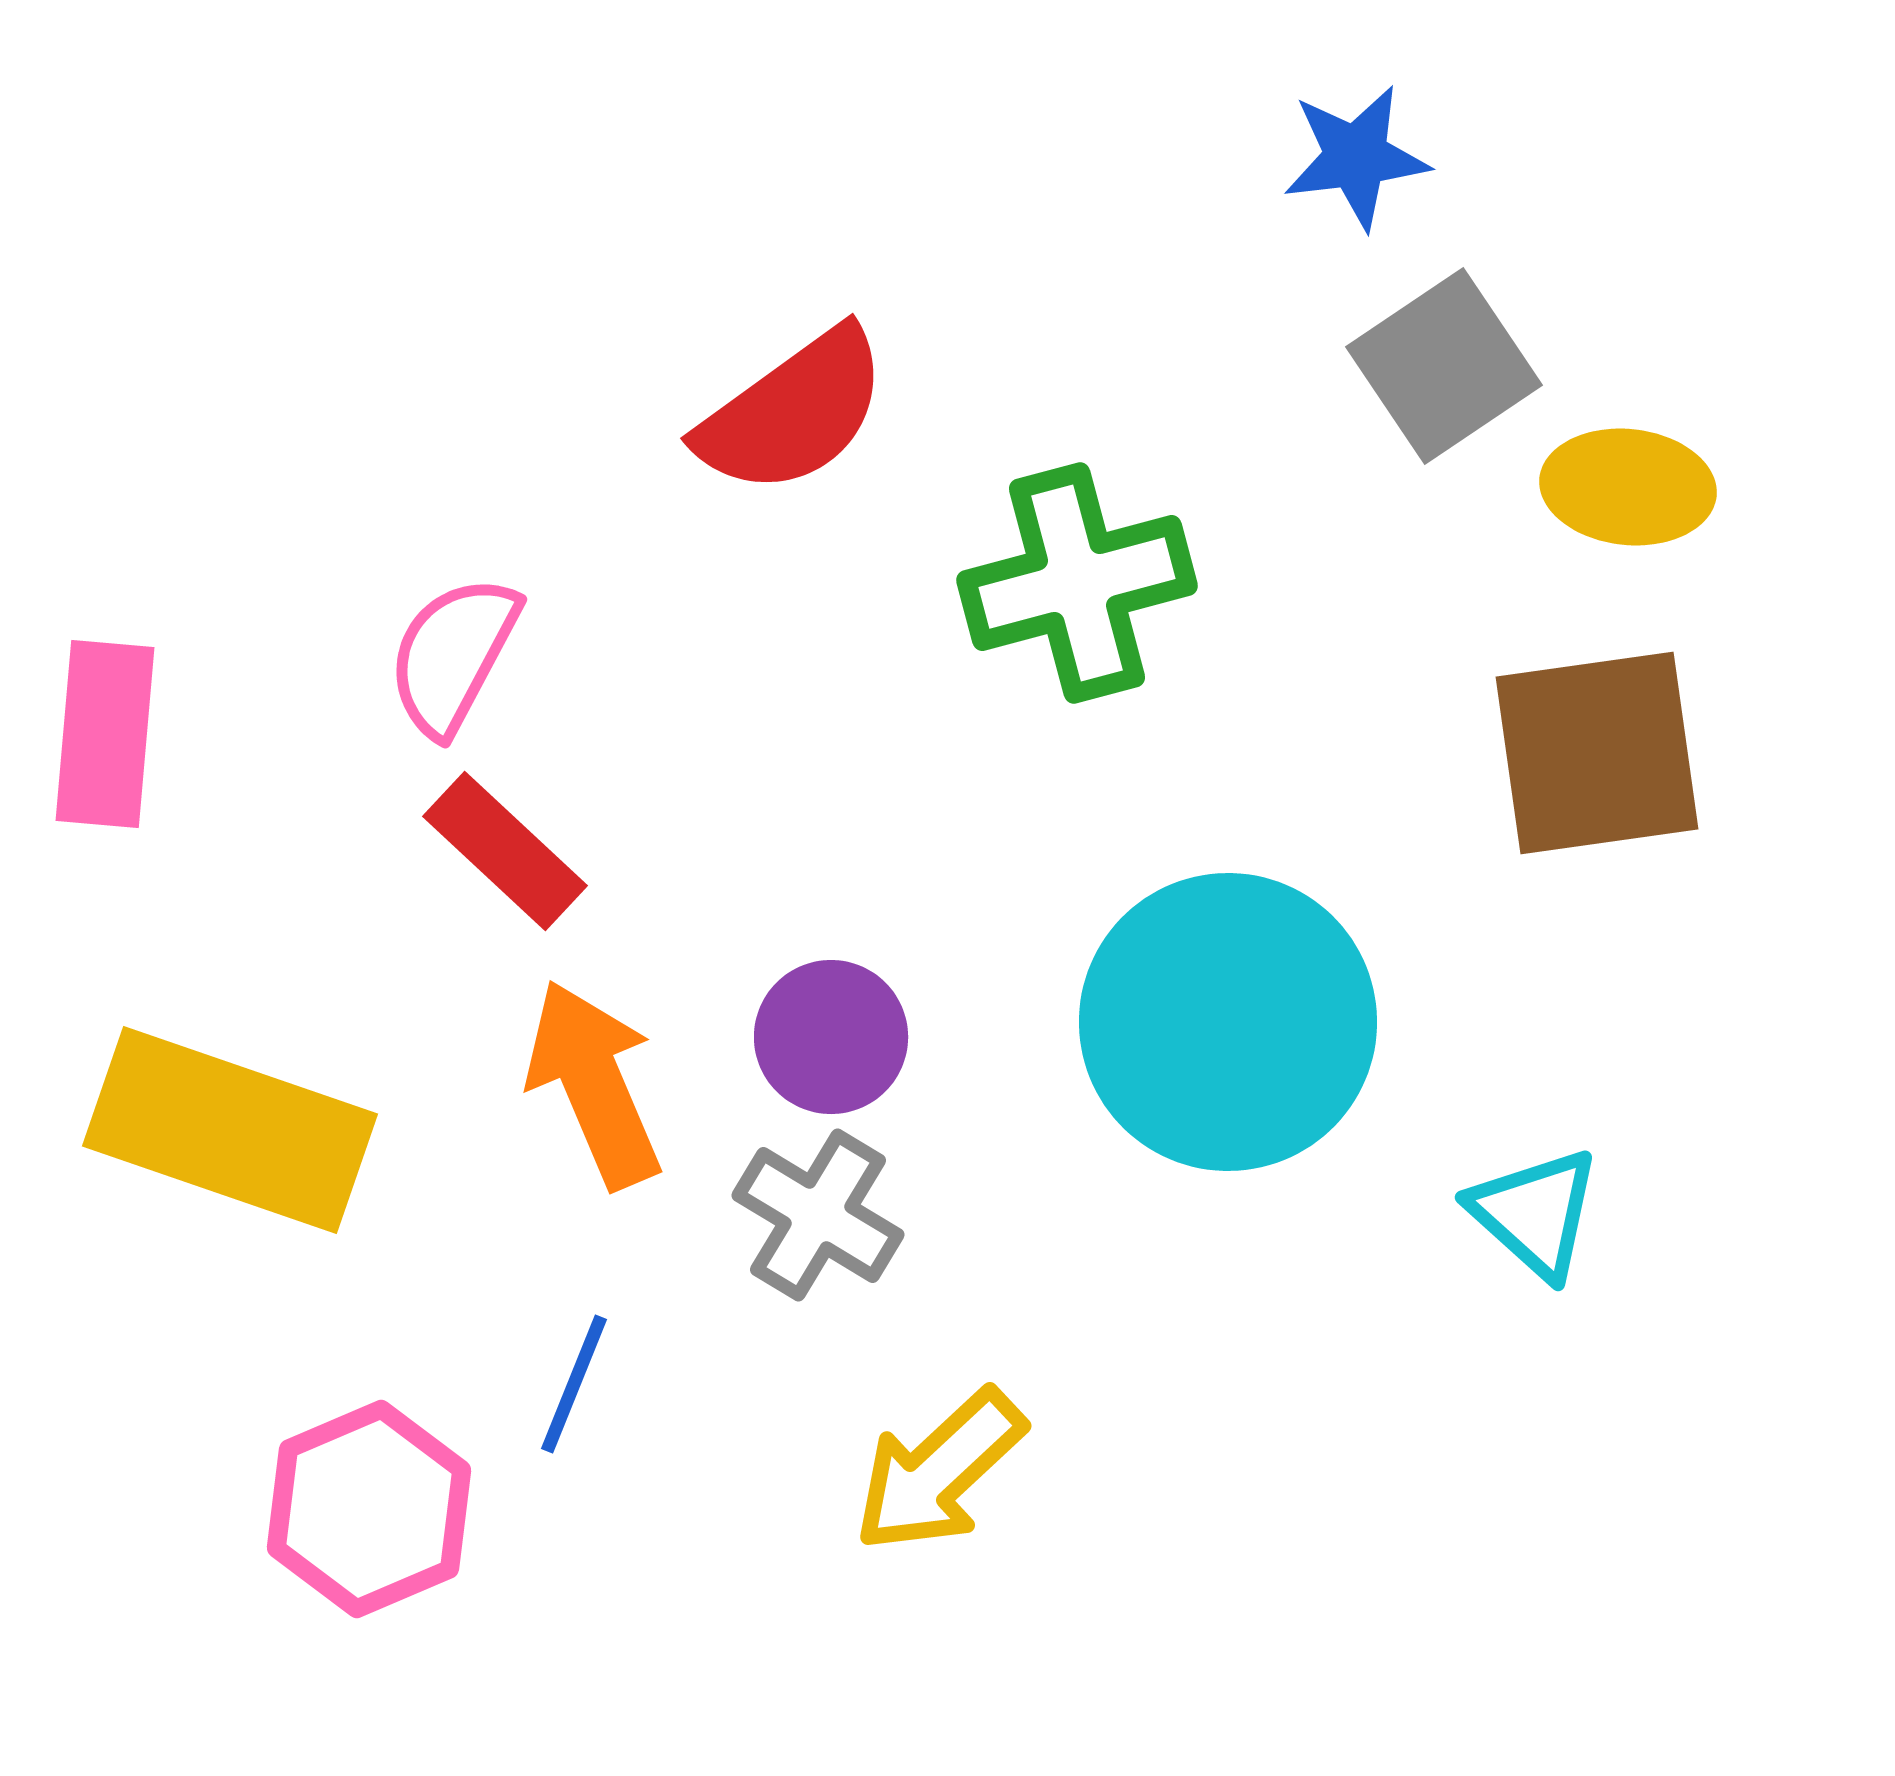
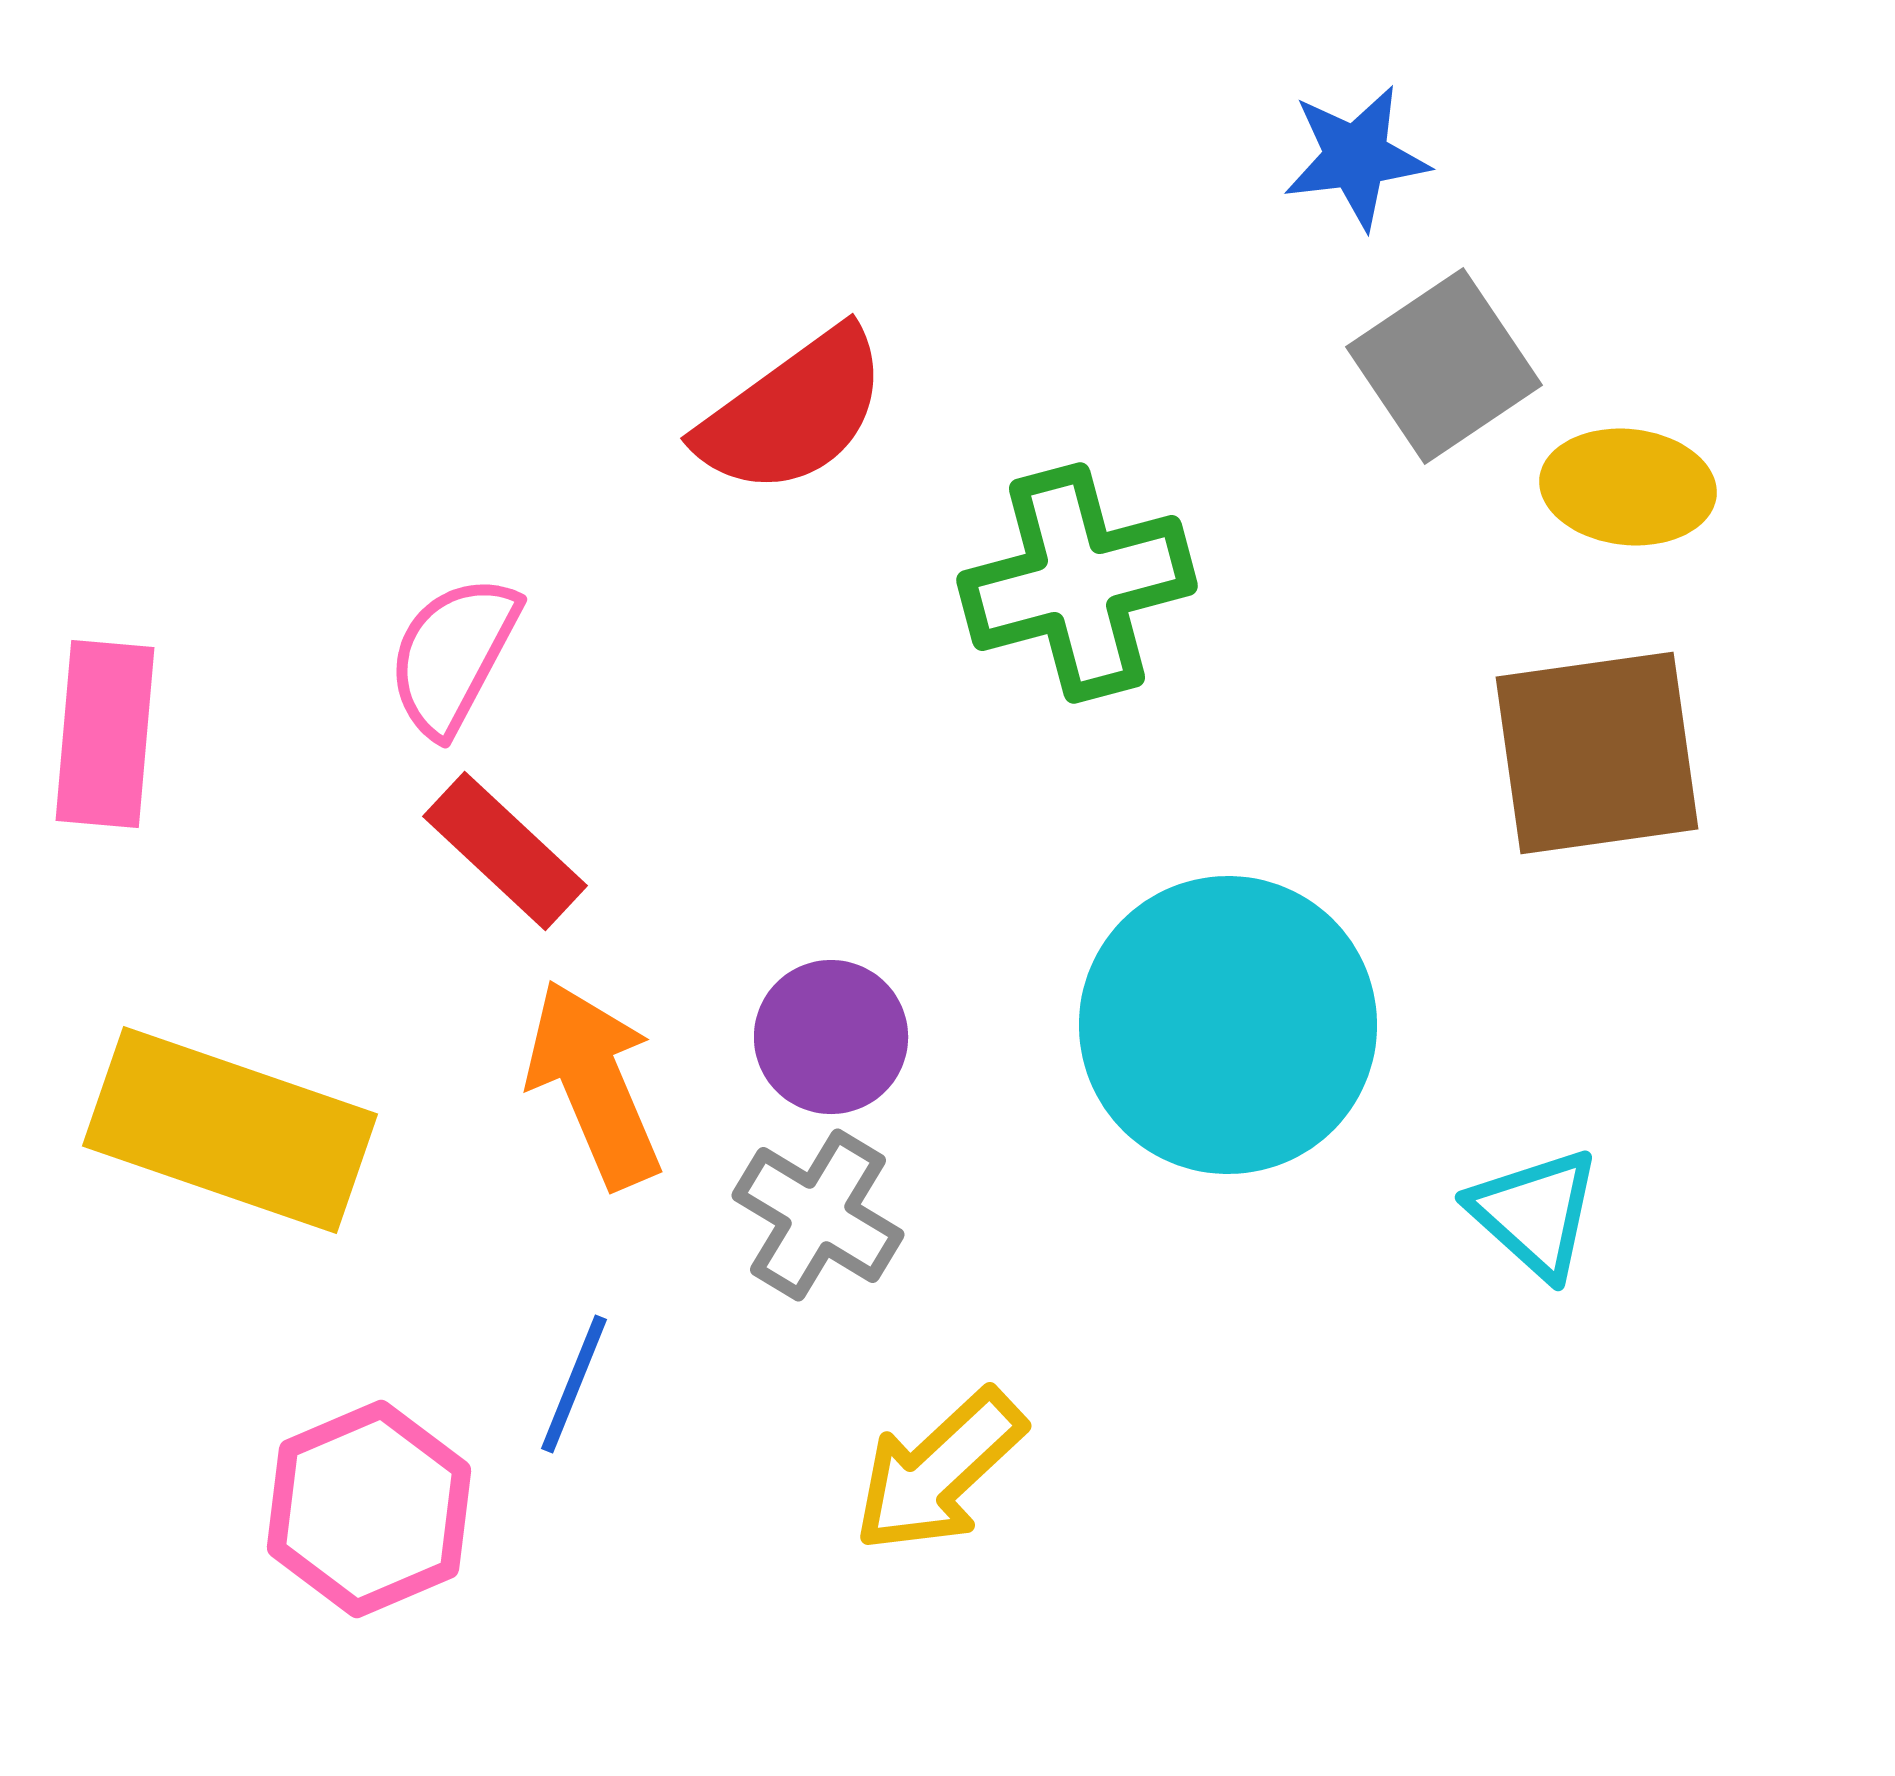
cyan circle: moved 3 px down
